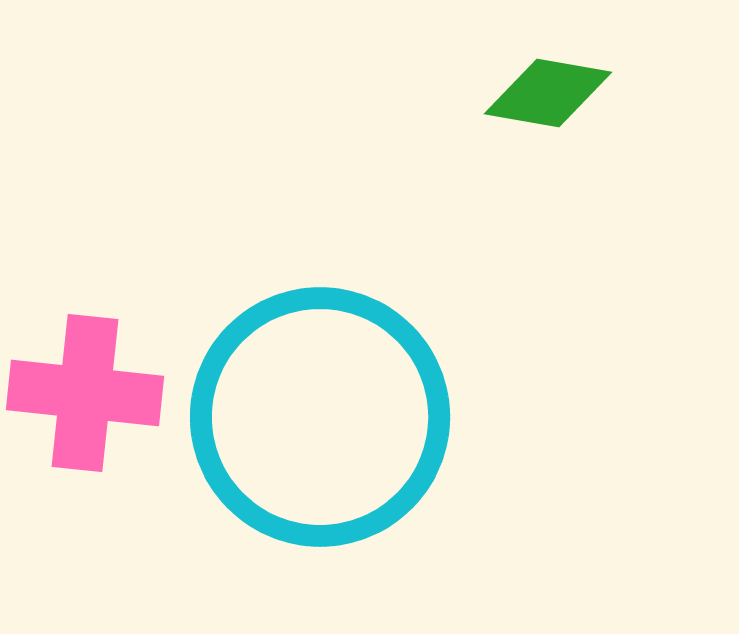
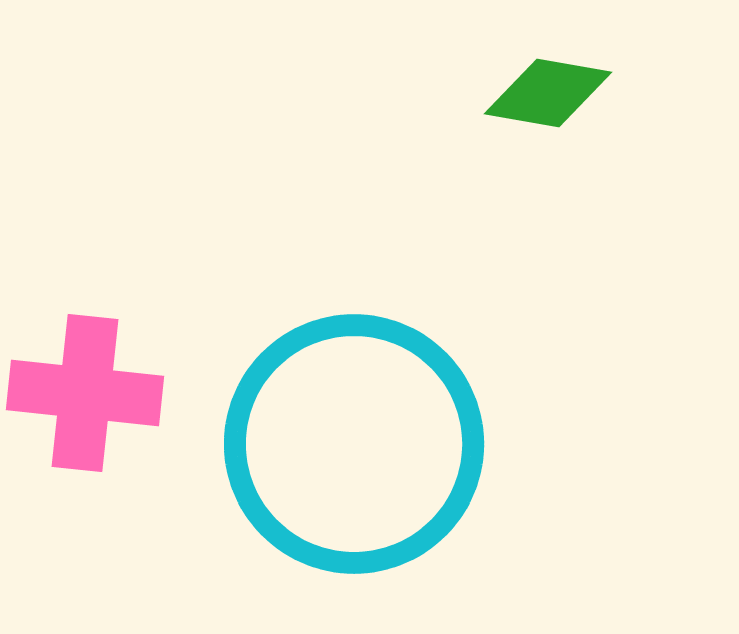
cyan circle: moved 34 px right, 27 px down
